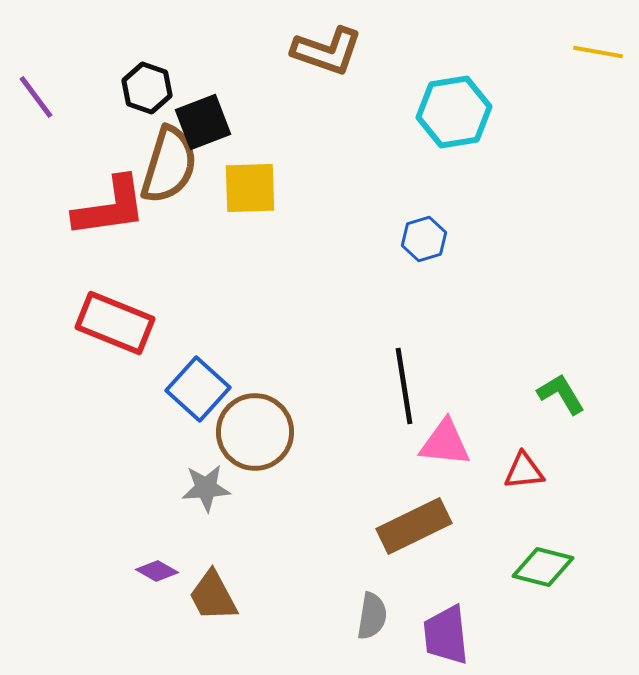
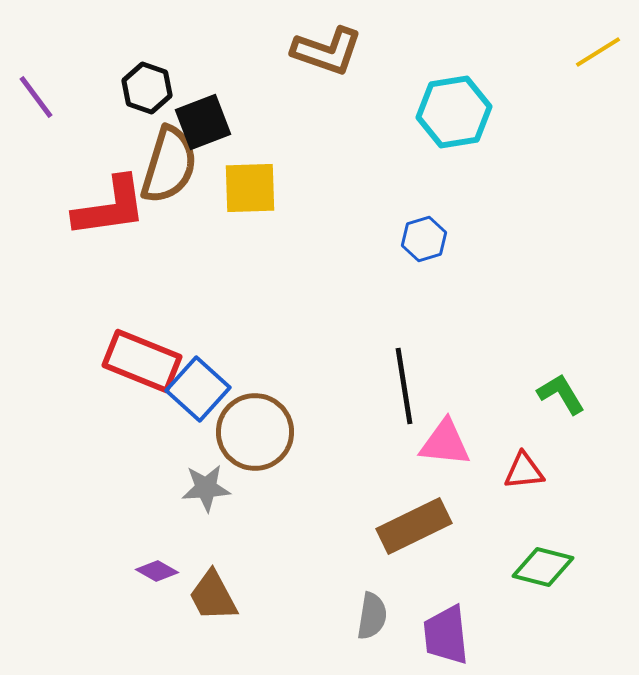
yellow line: rotated 42 degrees counterclockwise
red rectangle: moved 27 px right, 38 px down
